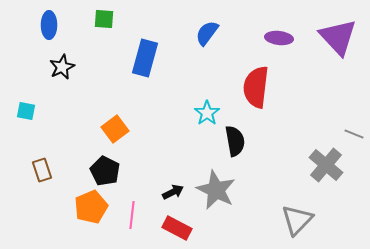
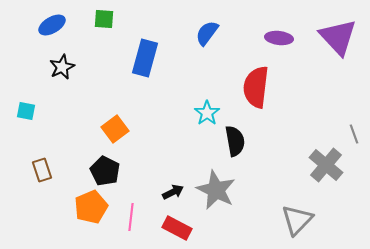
blue ellipse: moved 3 px right; rotated 60 degrees clockwise
gray line: rotated 48 degrees clockwise
pink line: moved 1 px left, 2 px down
